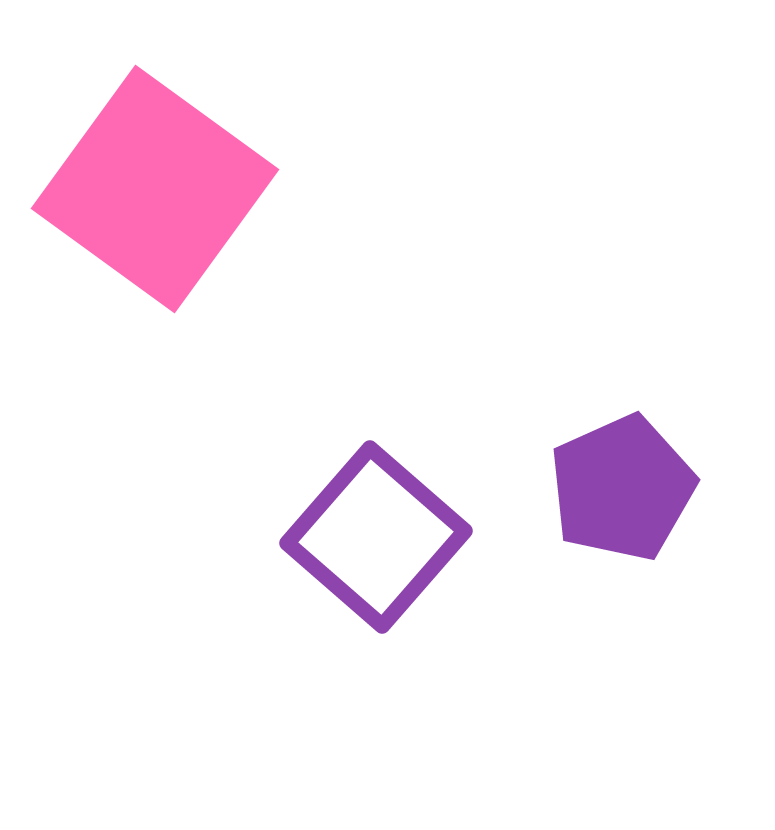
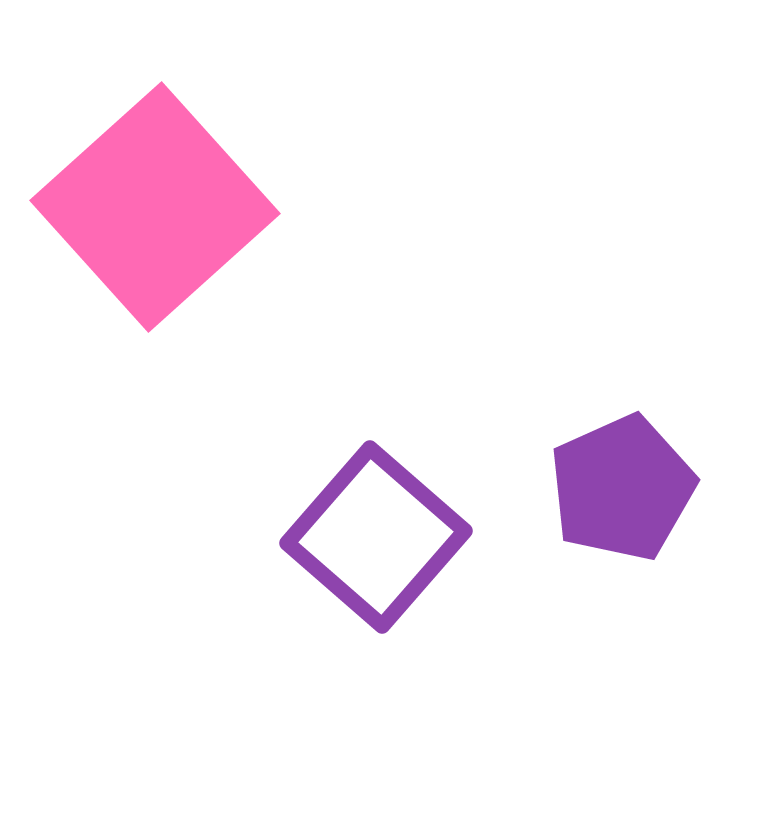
pink square: moved 18 px down; rotated 12 degrees clockwise
